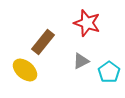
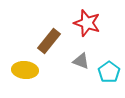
brown rectangle: moved 6 px right, 1 px up
gray triangle: rotated 48 degrees clockwise
yellow ellipse: rotated 35 degrees counterclockwise
